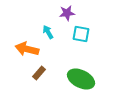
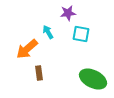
purple star: moved 1 px right
orange arrow: rotated 55 degrees counterclockwise
brown rectangle: rotated 48 degrees counterclockwise
green ellipse: moved 12 px right
